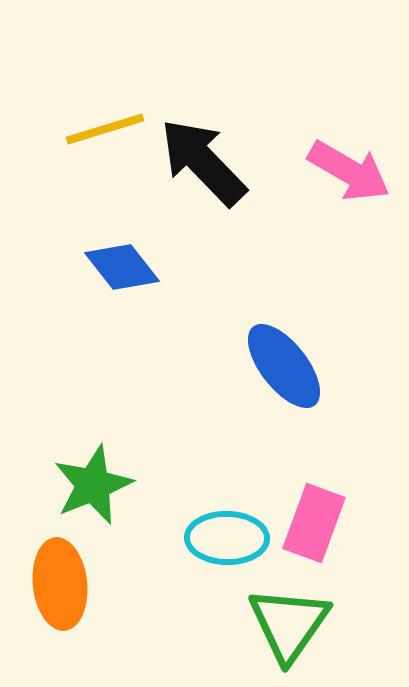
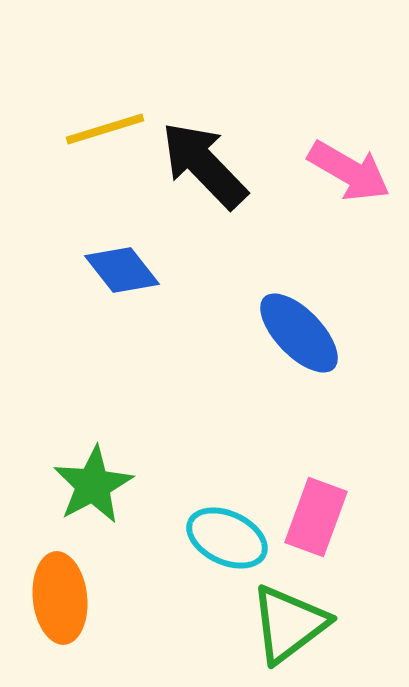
black arrow: moved 1 px right, 3 px down
blue diamond: moved 3 px down
blue ellipse: moved 15 px right, 33 px up; rotated 6 degrees counterclockwise
green star: rotated 6 degrees counterclockwise
pink rectangle: moved 2 px right, 6 px up
cyan ellipse: rotated 24 degrees clockwise
orange ellipse: moved 14 px down
green triangle: rotated 18 degrees clockwise
